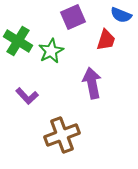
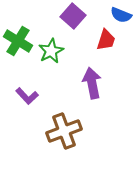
purple square: moved 1 px up; rotated 25 degrees counterclockwise
brown cross: moved 2 px right, 4 px up
